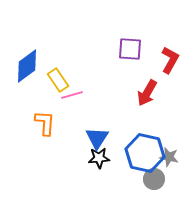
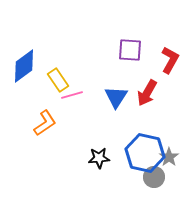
purple square: moved 1 px down
blue diamond: moved 3 px left
orange L-shape: rotated 52 degrees clockwise
blue triangle: moved 19 px right, 41 px up
gray star: rotated 24 degrees clockwise
gray circle: moved 2 px up
